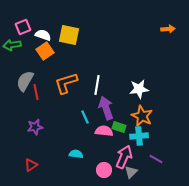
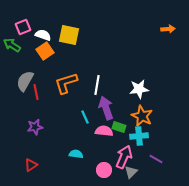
green arrow: rotated 42 degrees clockwise
